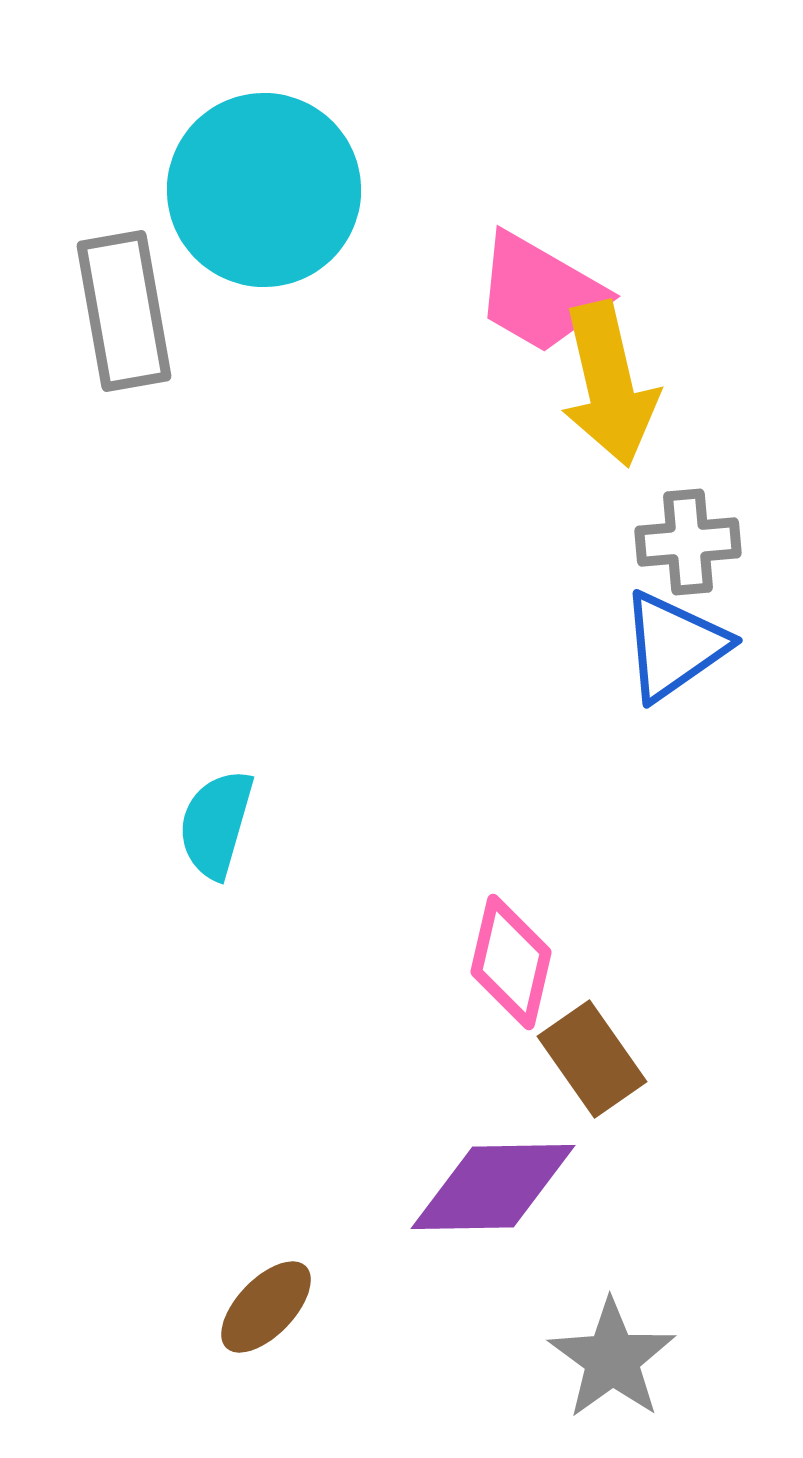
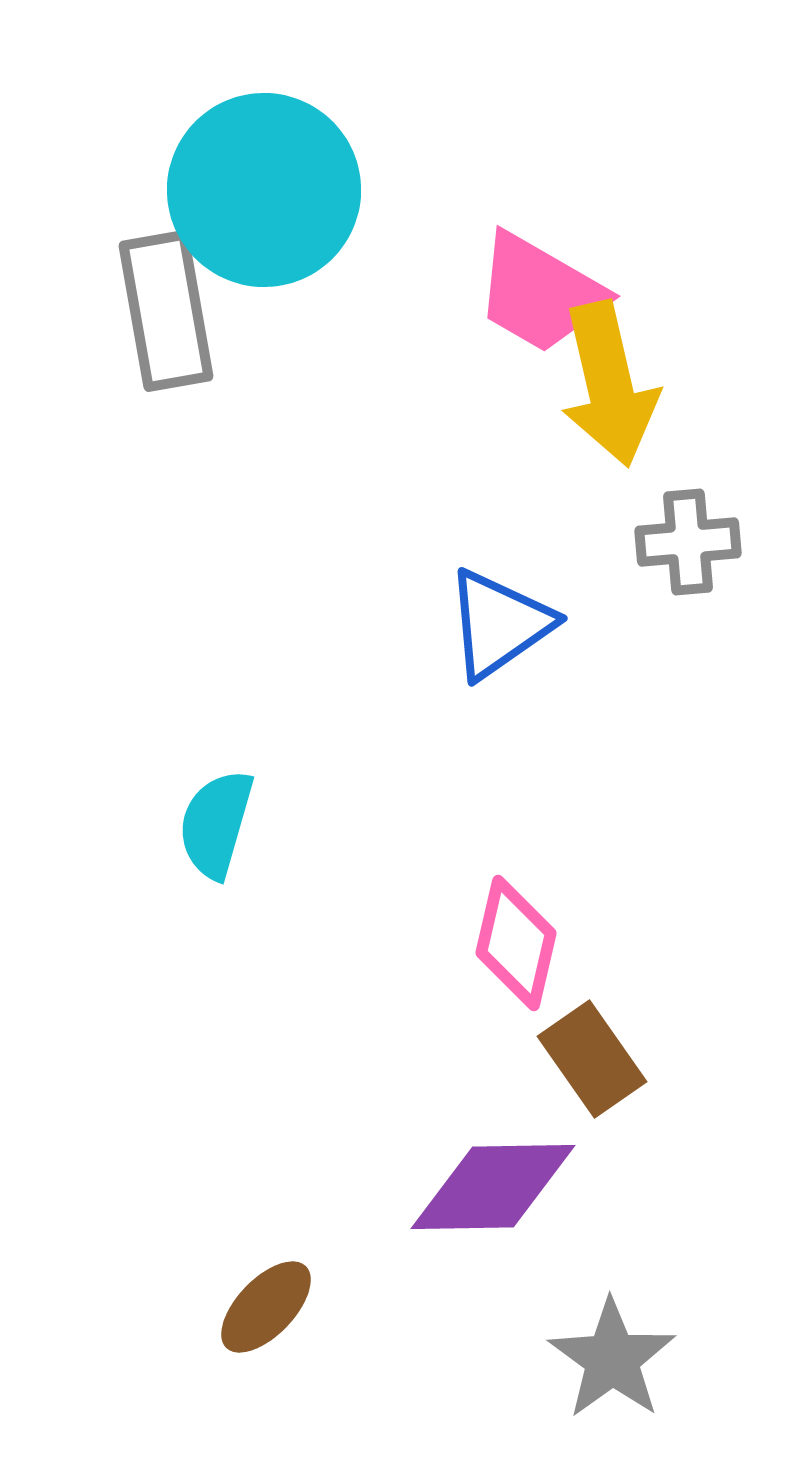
gray rectangle: moved 42 px right
blue triangle: moved 175 px left, 22 px up
pink diamond: moved 5 px right, 19 px up
